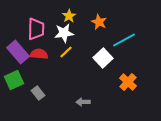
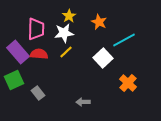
orange cross: moved 1 px down
